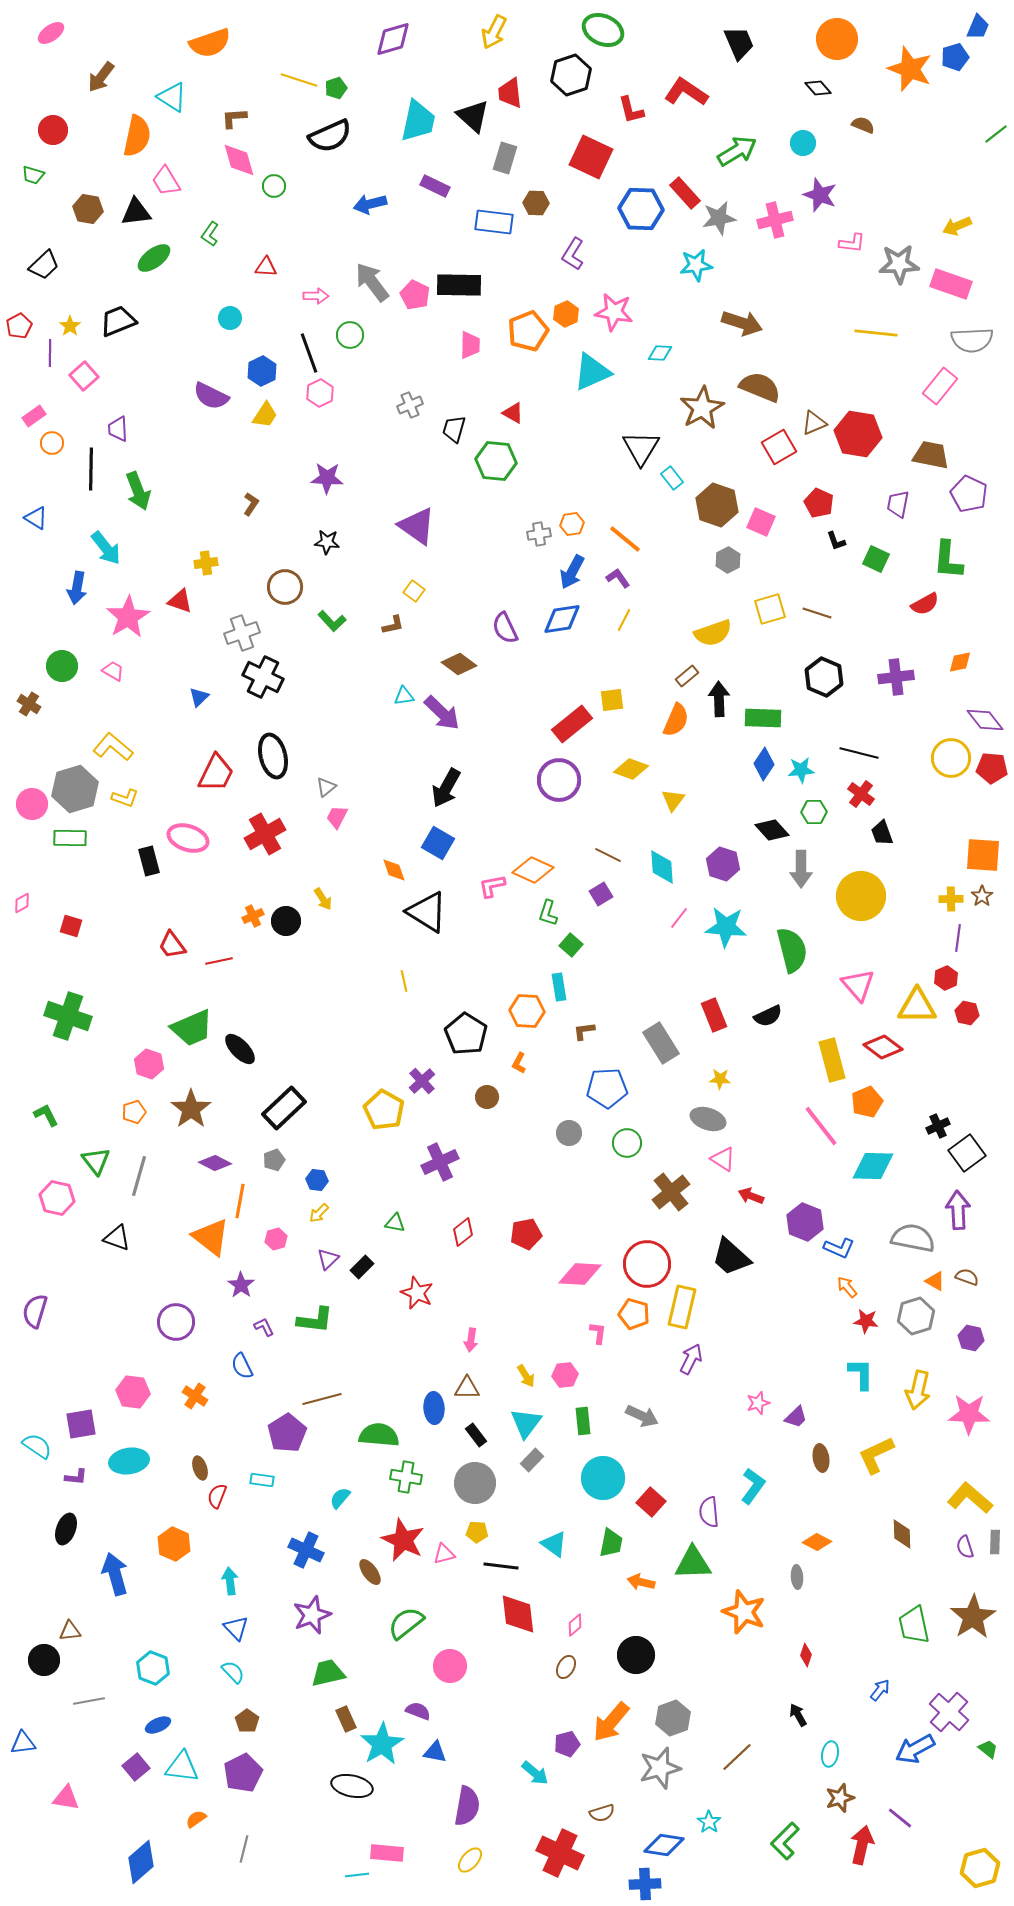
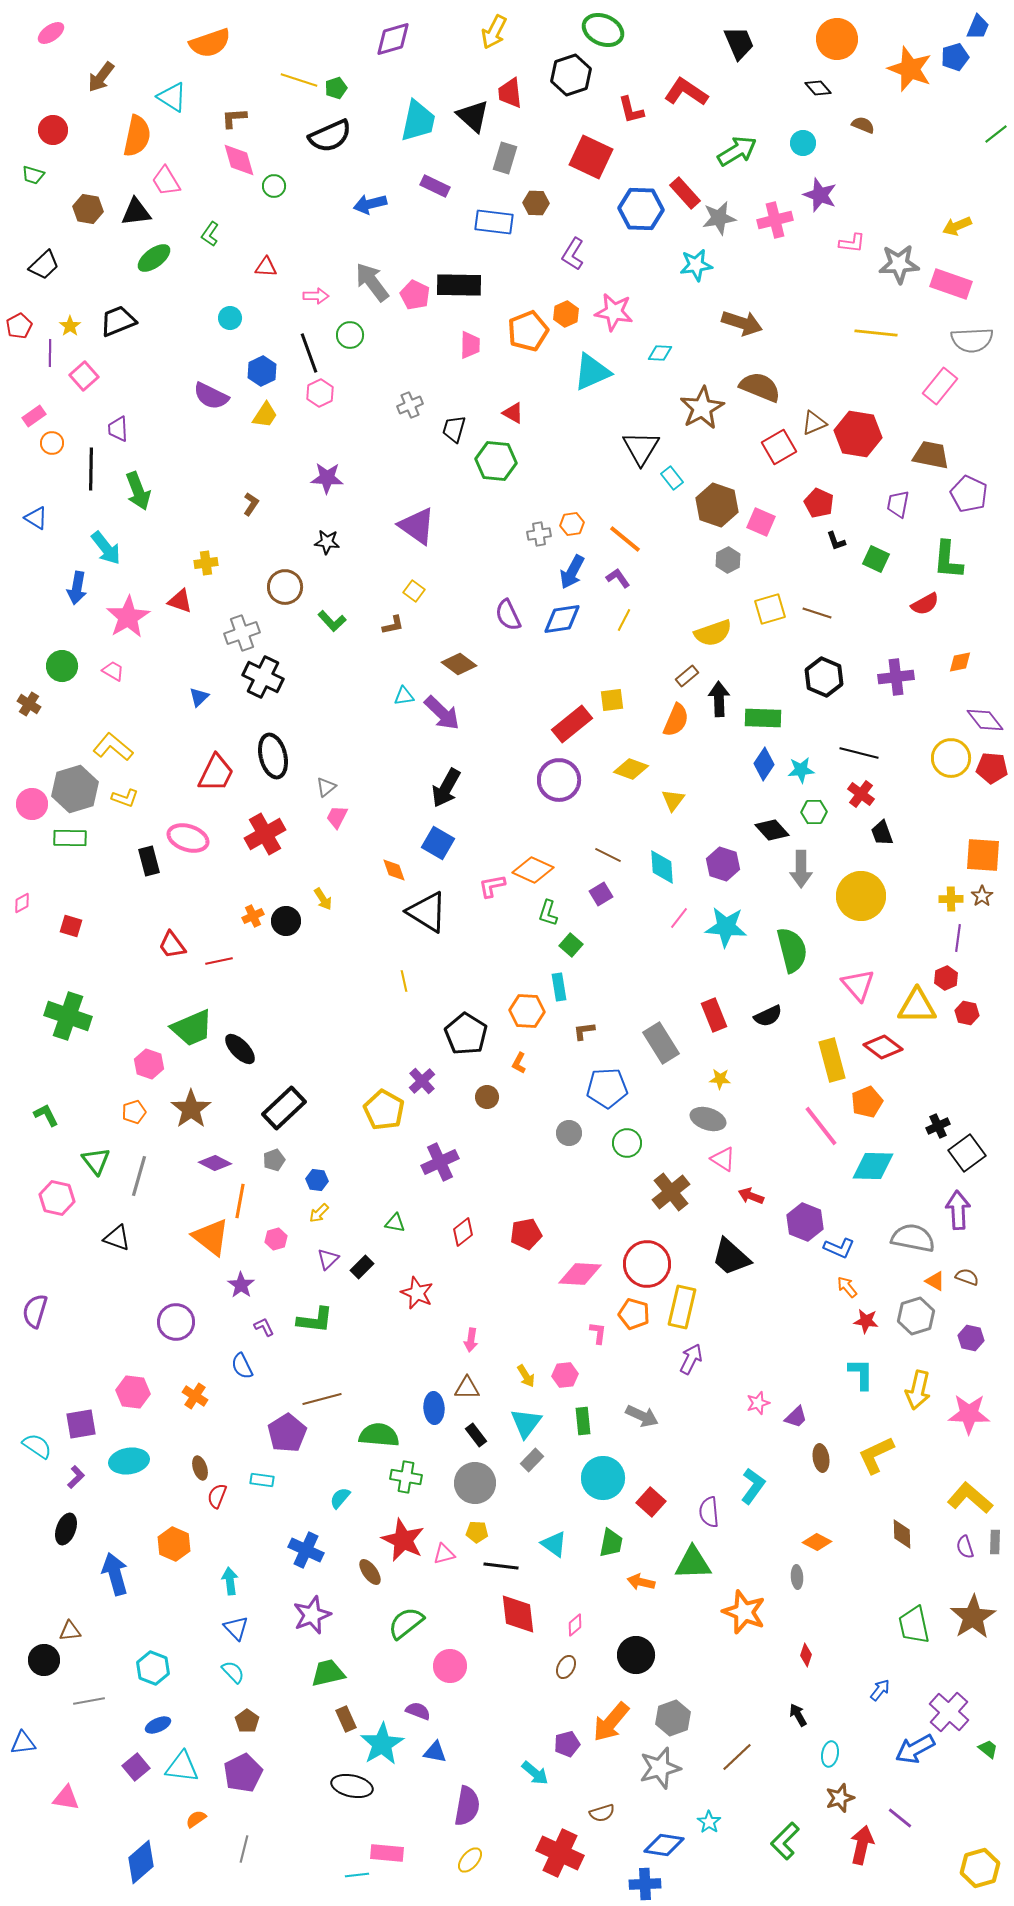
purple semicircle at (505, 628): moved 3 px right, 13 px up
purple L-shape at (76, 1477): rotated 50 degrees counterclockwise
